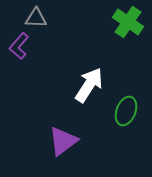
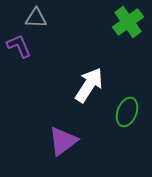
green cross: rotated 20 degrees clockwise
purple L-shape: rotated 116 degrees clockwise
green ellipse: moved 1 px right, 1 px down
